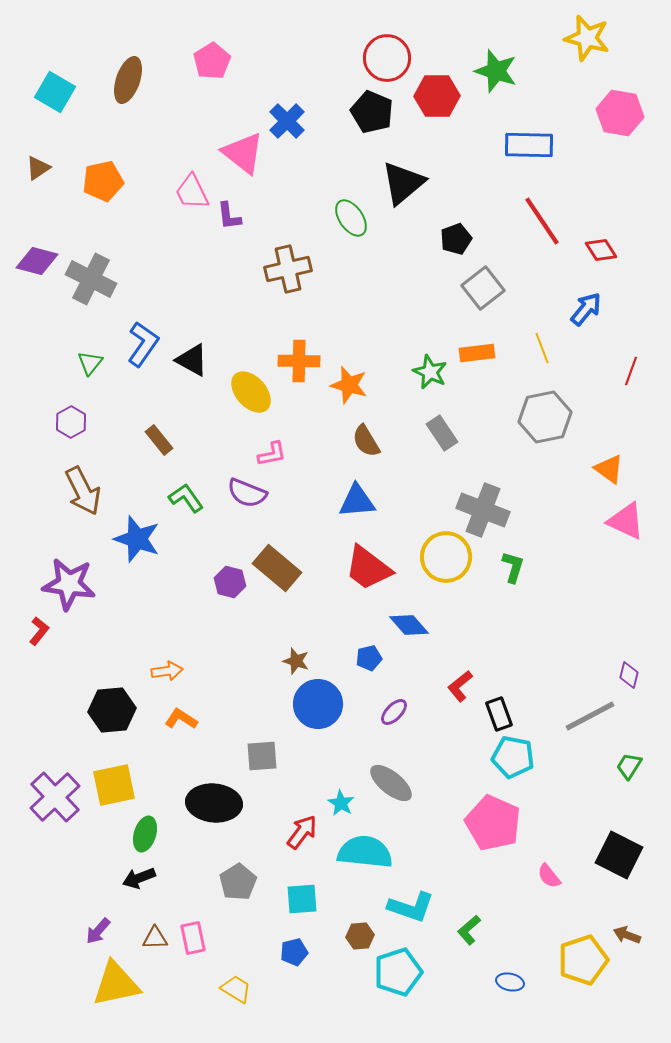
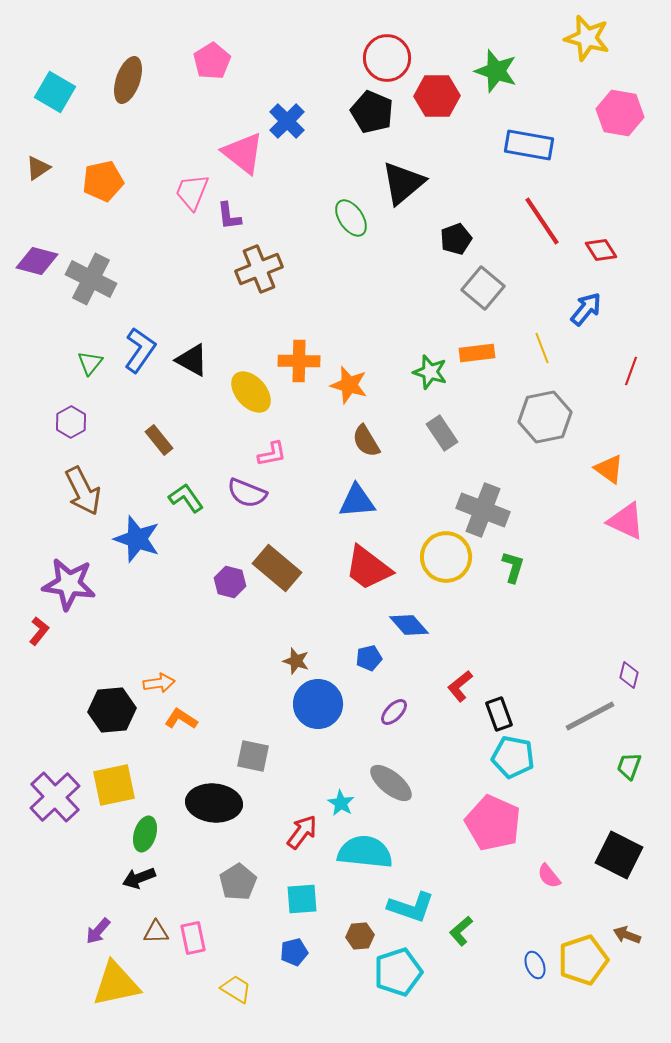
blue rectangle at (529, 145): rotated 9 degrees clockwise
pink trapezoid at (192, 192): rotated 48 degrees clockwise
brown cross at (288, 269): moved 29 px left; rotated 9 degrees counterclockwise
gray square at (483, 288): rotated 12 degrees counterclockwise
blue L-shape at (143, 344): moved 3 px left, 6 px down
green star at (430, 372): rotated 8 degrees counterclockwise
orange arrow at (167, 671): moved 8 px left, 12 px down
gray square at (262, 756): moved 9 px left; rotated 16 degrees clockwise
green trapezoid at (629, 766): rotated 12 degrees counterclockwise
green L-shape at (469, 930): moved 8 px left, 1 px down
brown triangle at (155, 938): moved 1 px right, 6 px up
blue ellipse at (510, 982): moved 25 px right, 17 px up; rotated 56 degrees clockwise
